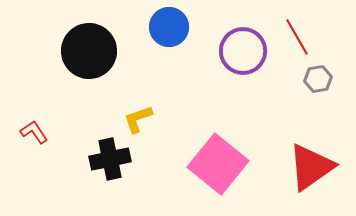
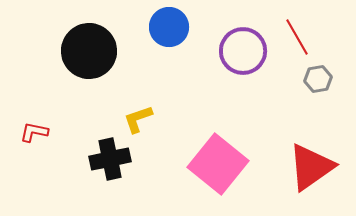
red L-shape: rotated 44 degrees counterclockwise
